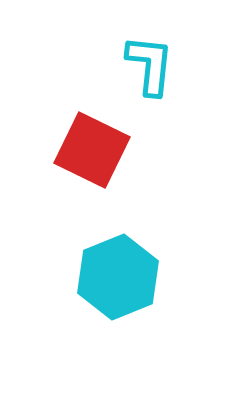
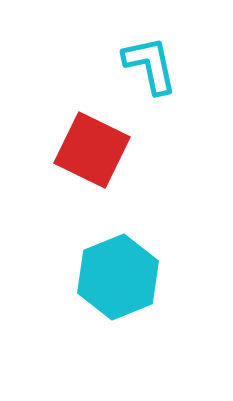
cyan L-shape: rotated 18 degrees counterclockwise
